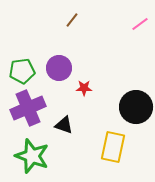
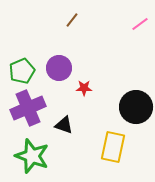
green pentagon: rotated 15 degrees counterclockwise
